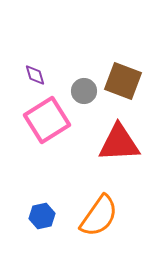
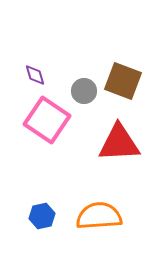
pink square: rotated 24 degrees counterclockwise
orange semicircle: rotated 129 degrees counterclockwise
